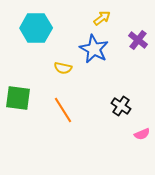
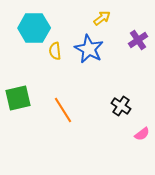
cyan hexagon: moved 2 px left
purple cross: rotated 18 degrees clockwise
blue star: moved 5 px left
yellow semicircle: moved 8 px left, 17 px up; rotated 72 degrees clockwise
green square: rotated 20 degrees counterclockwise
pink semicircle: rotated 14 degrees counterclockwise
